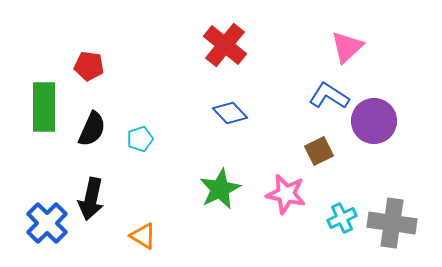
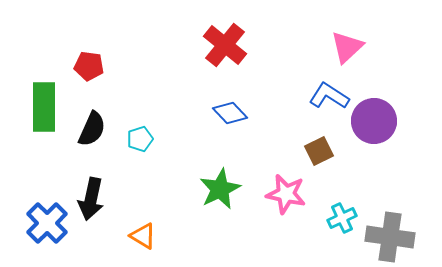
gray cross: moved 2 px left, 14 px down
